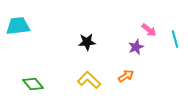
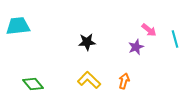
orange arrow: moved 2 px left, 5 px down; rotated 42 degrees counterclockwise
